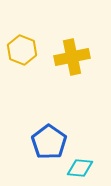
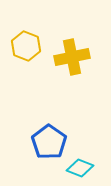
yellow hexagon: moved 4 px right, 4 px up
cyan diamond: rotated 16 degrees clockwise
